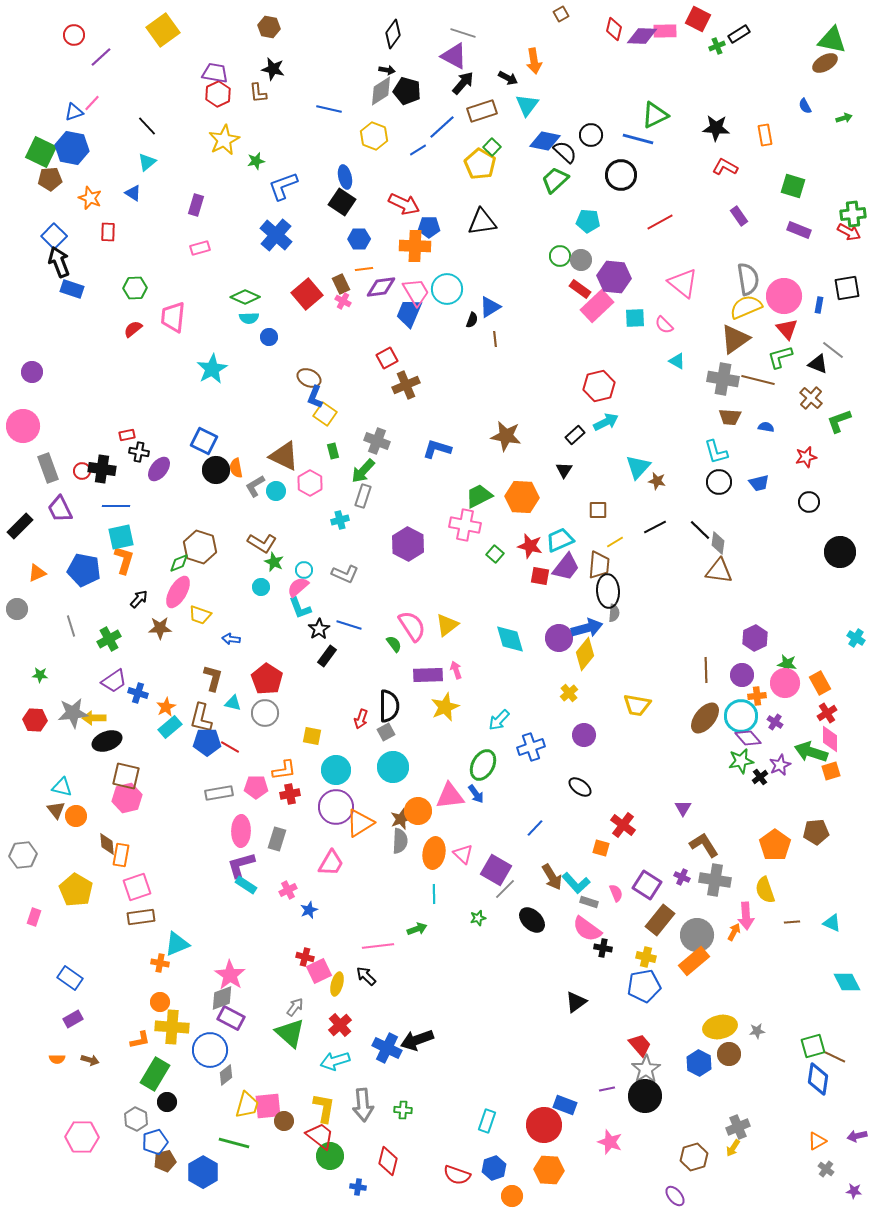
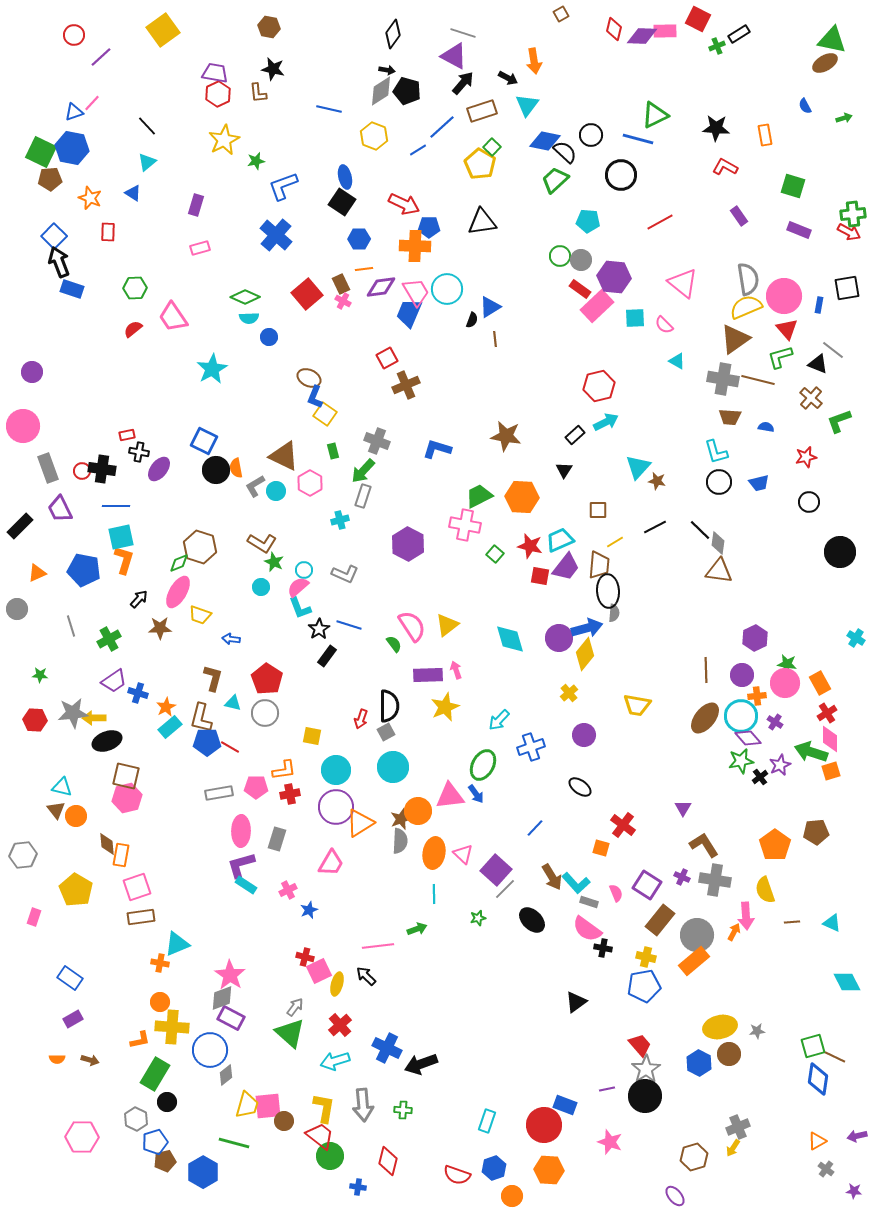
pink trapezoid at (173, 317): rotated 40 degrees counterclockwise
purple square at (496, 870): rotated 12 degrees clockwise
black arrow at (417, 1040): moved 4 px right, 24 px down
